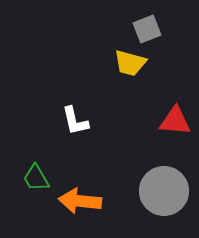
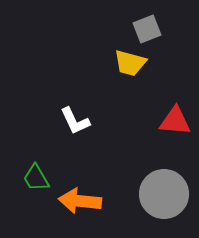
white L-shape: rotated 12 degrees counterclockwise
gray circle: moved 3 px down
